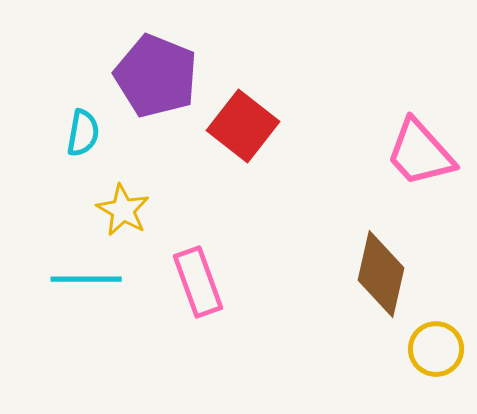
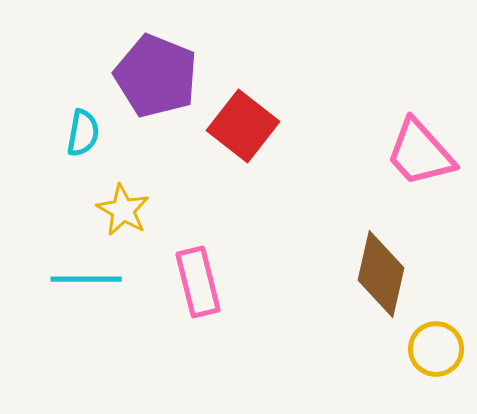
pink rectangle: rotated 6 degrees clockwise
